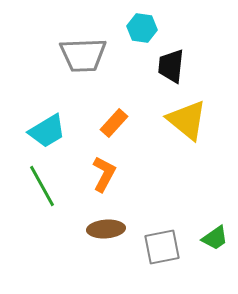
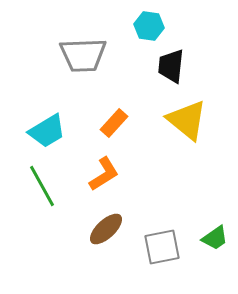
cyan hexagon: moved 7 px right, 2 px up
orange L-shape: rotated 30 degrees clockwise
brown ellipse: rotated 39 degrees counterclockwise
